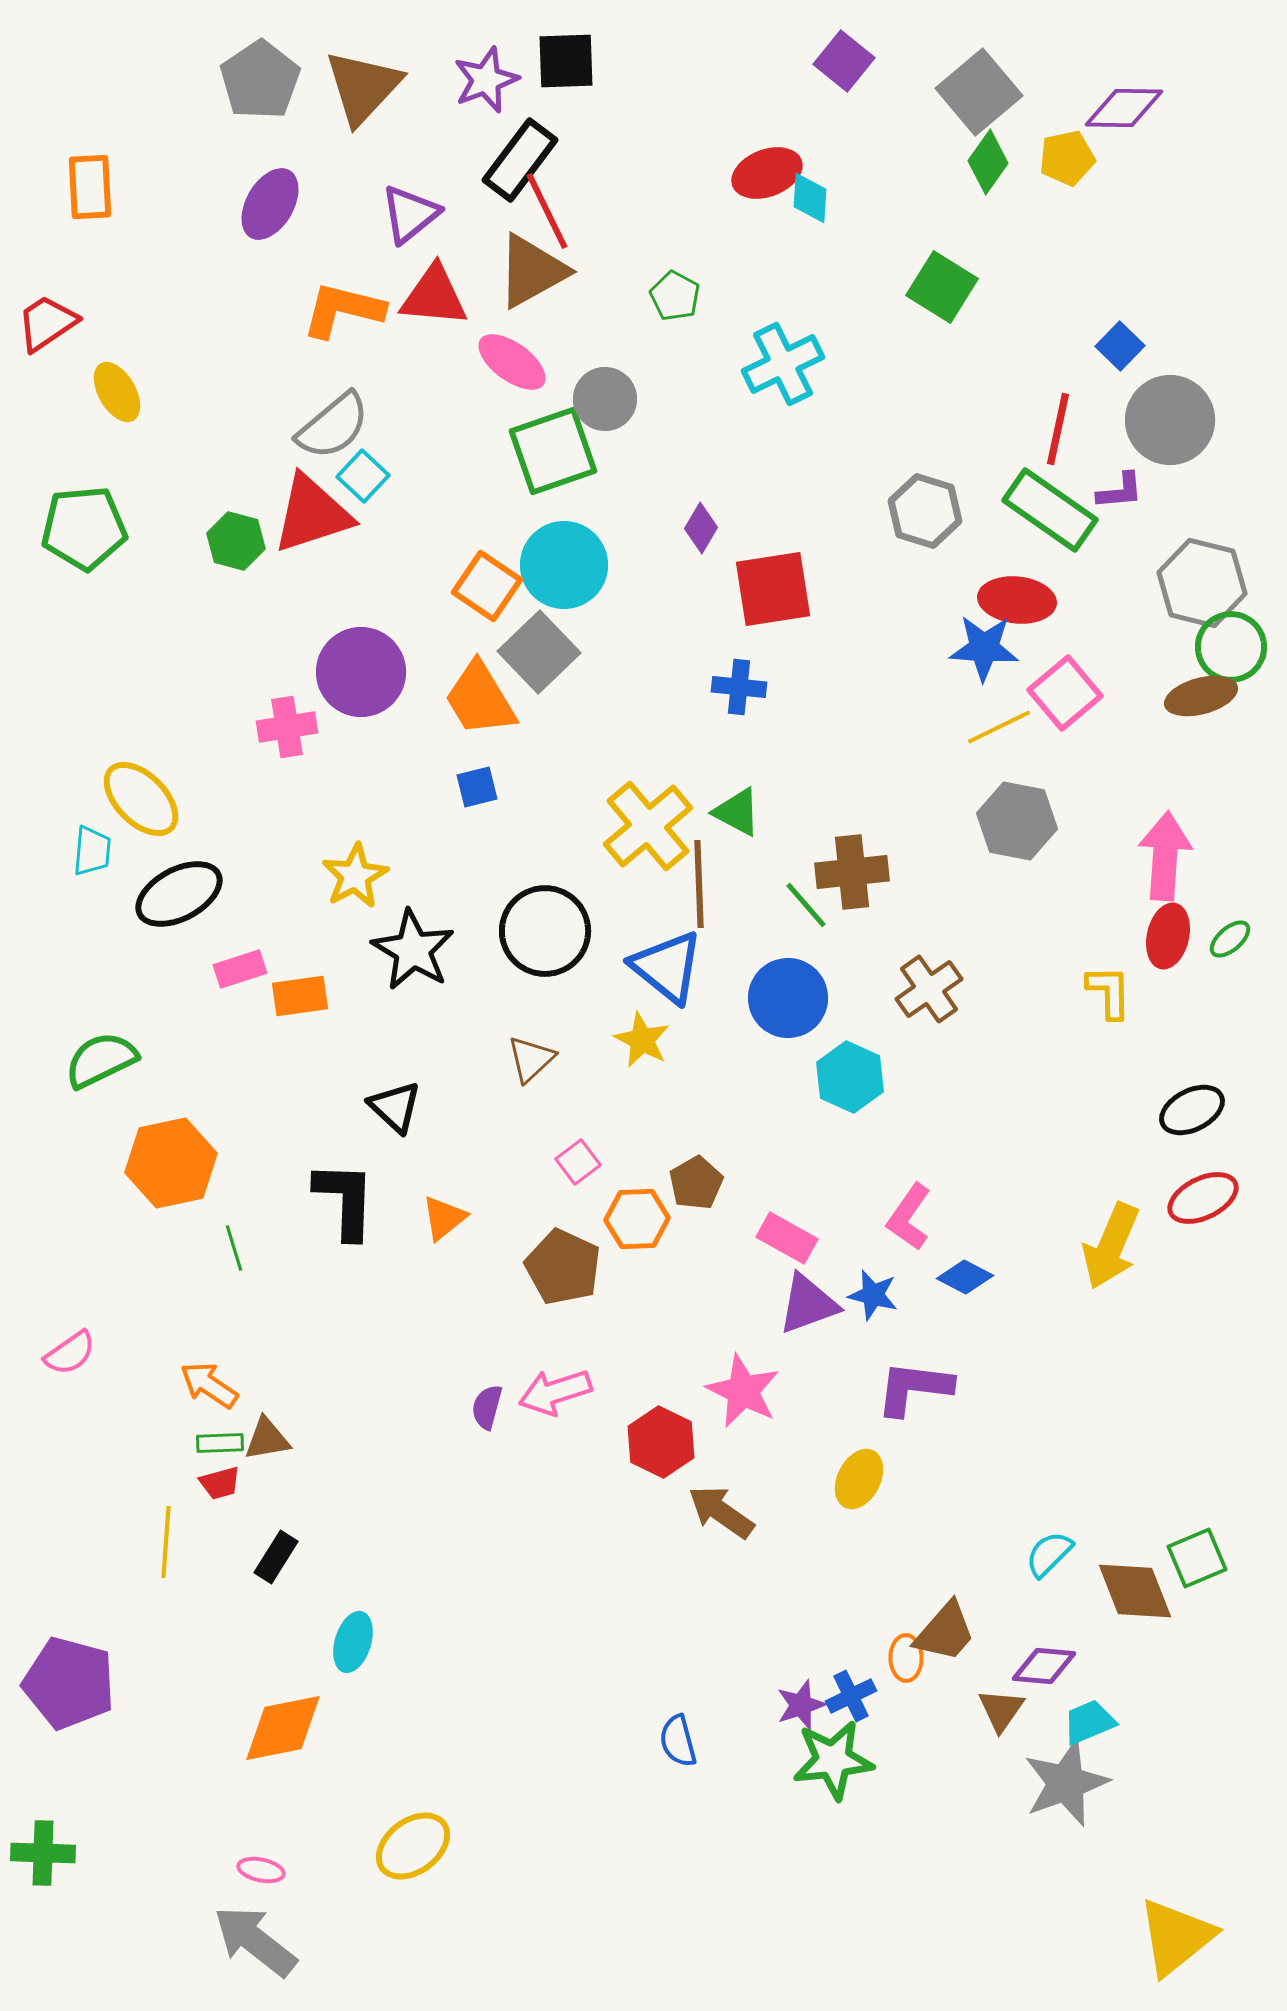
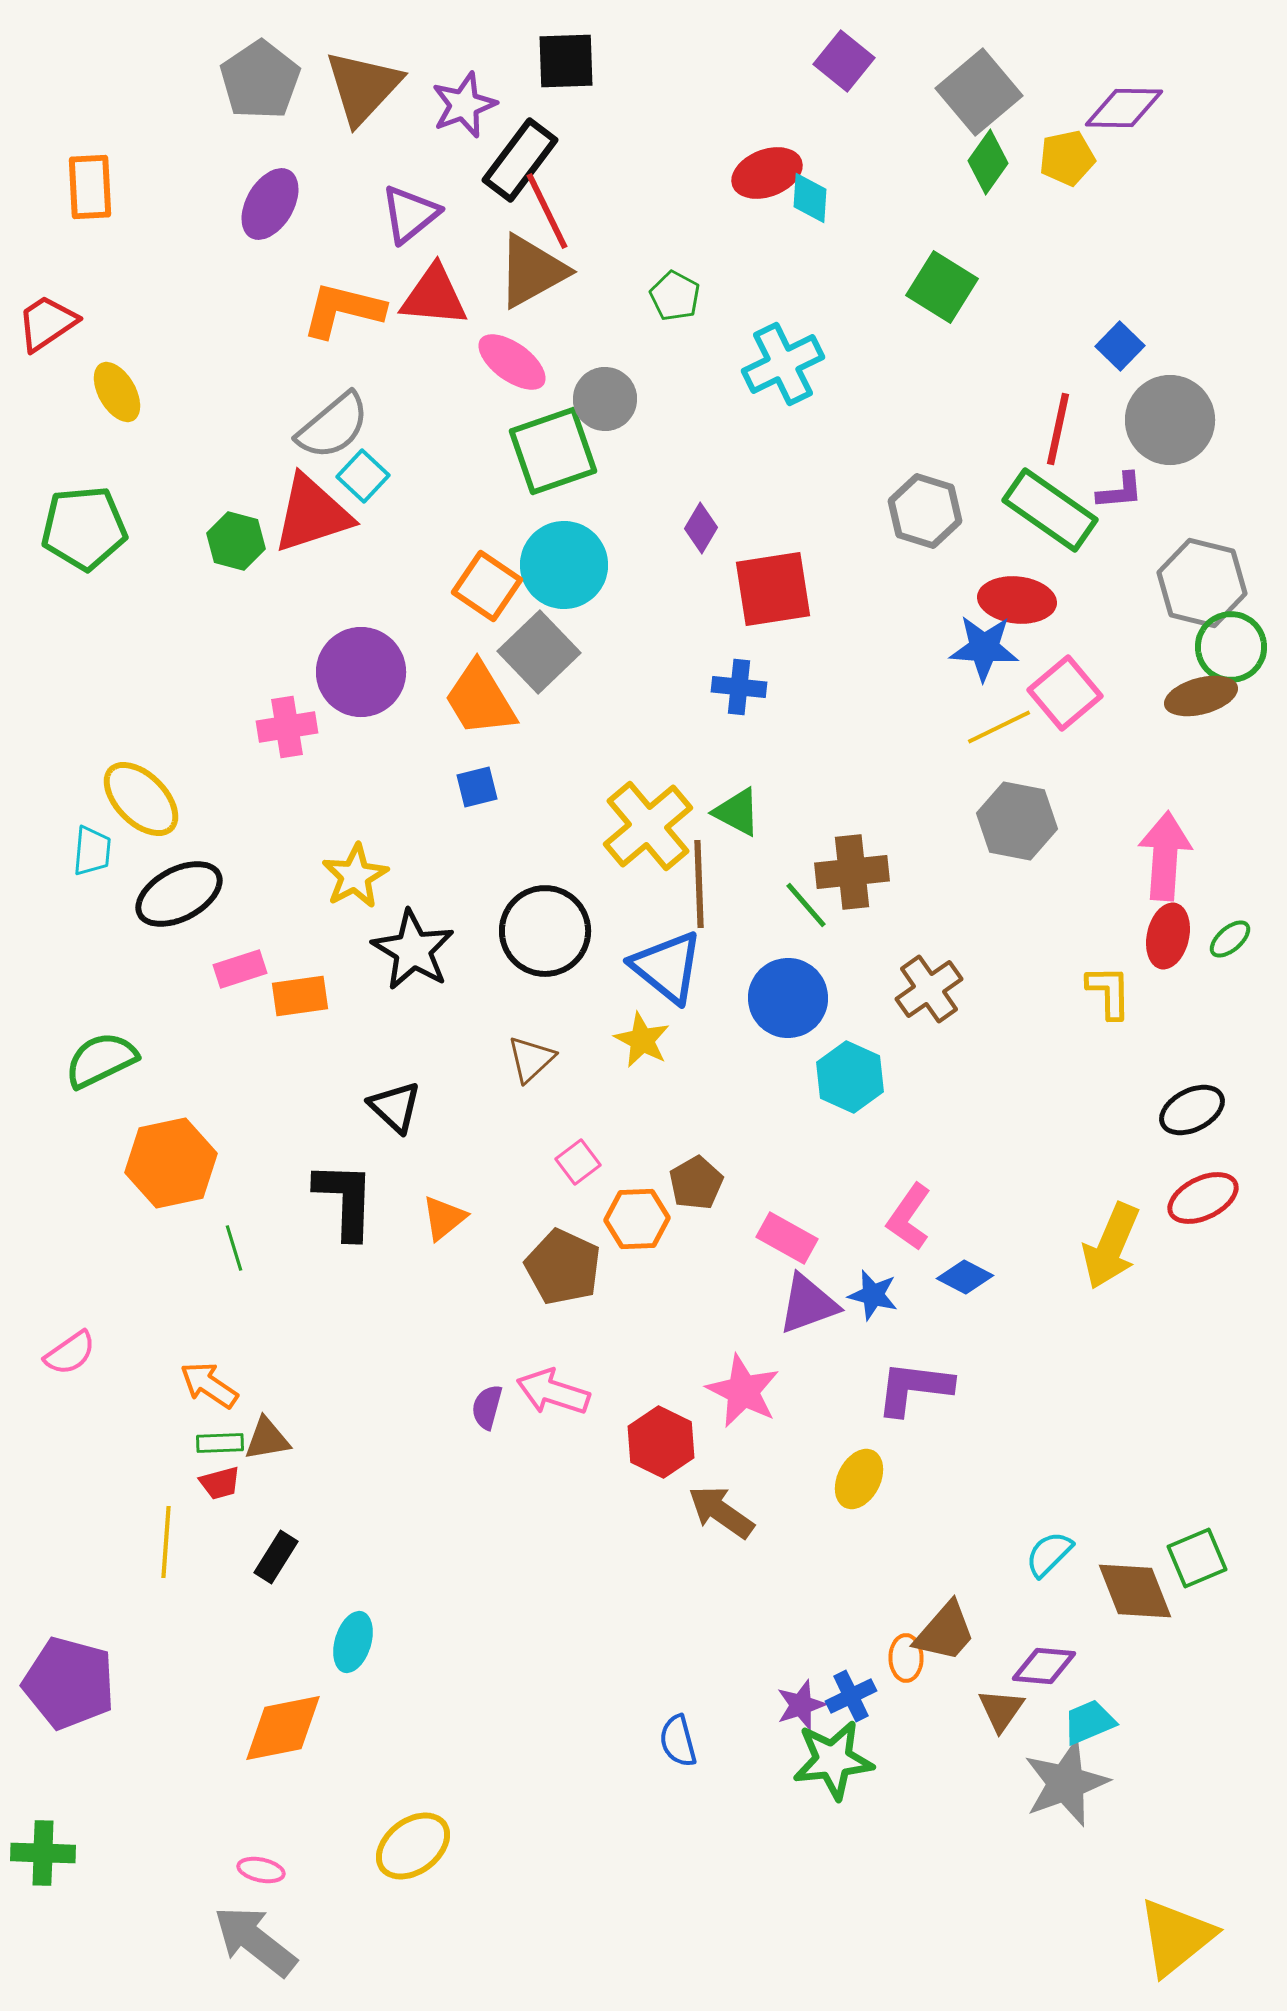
purple star at (486, 80): moved 22 px left, 25 px down
pink arrow at (555, 1392): moved 2 px left; rotated 36 degrees clockwise
